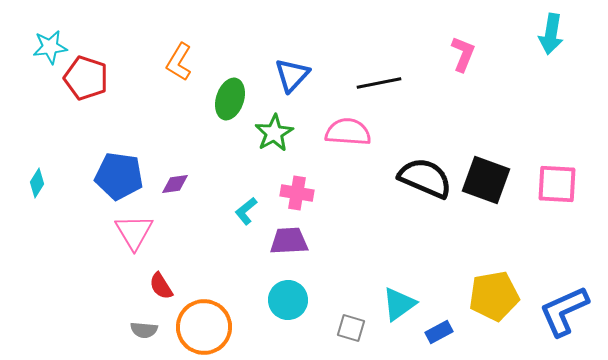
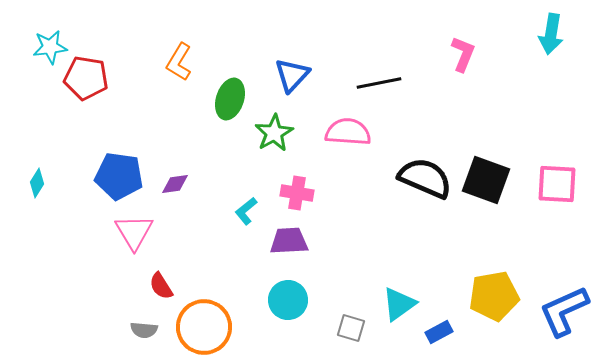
red pentagon: rotated 9 degrees counterclockwise
